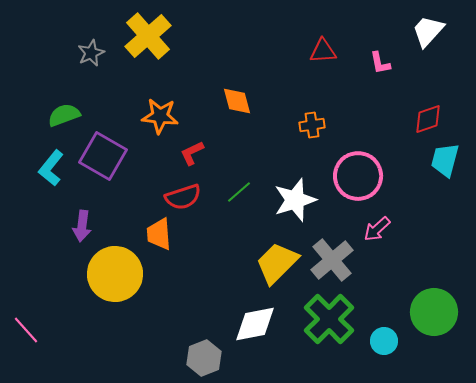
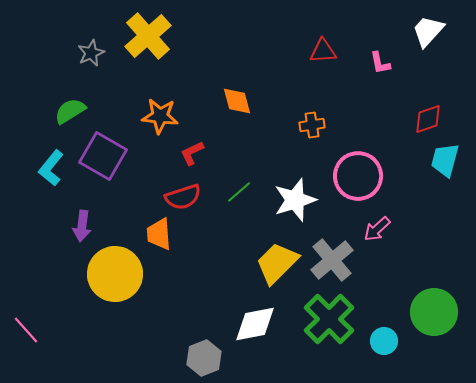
green semicircle: moved 6 px right, 4 px up; rotated 12 degrees counterclockwise
